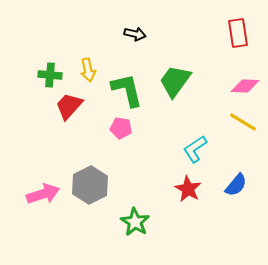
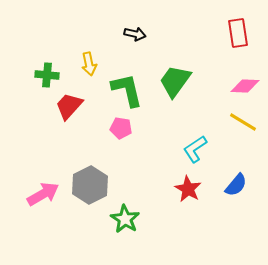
yellow arrow: moved 1 px right, 6 px up
green cross: moved 3 px left
pink arrow: rotated 12 degrees counterclockwise
green star: moved 10 px left, 3 px up
